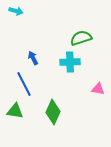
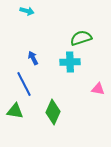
cyan arrow: moved 11 px right
